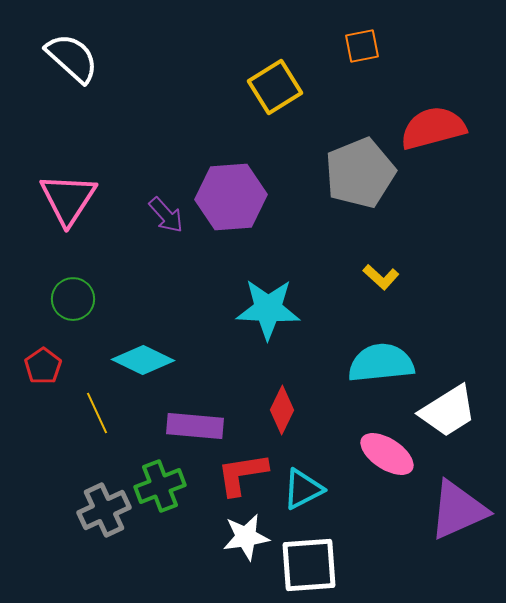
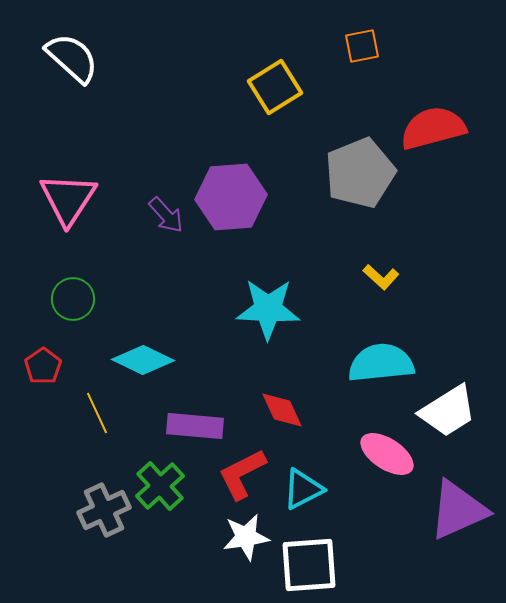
red diamond: rotated 51 degrees counterclockwise
red L-shape: rotated 18 degrees counterclockwise
green cross: rotated 21 degrees counterclockwise
